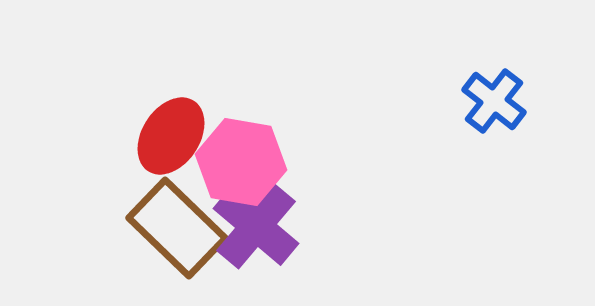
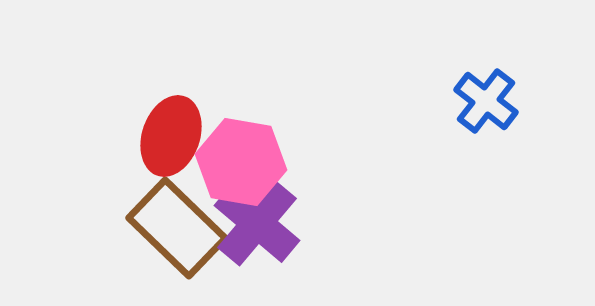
blue cross: moved 8 px left
red ellipse: rotated 14 degrees counterclockwise
purple cross: moved 1 px right, 3 px up
